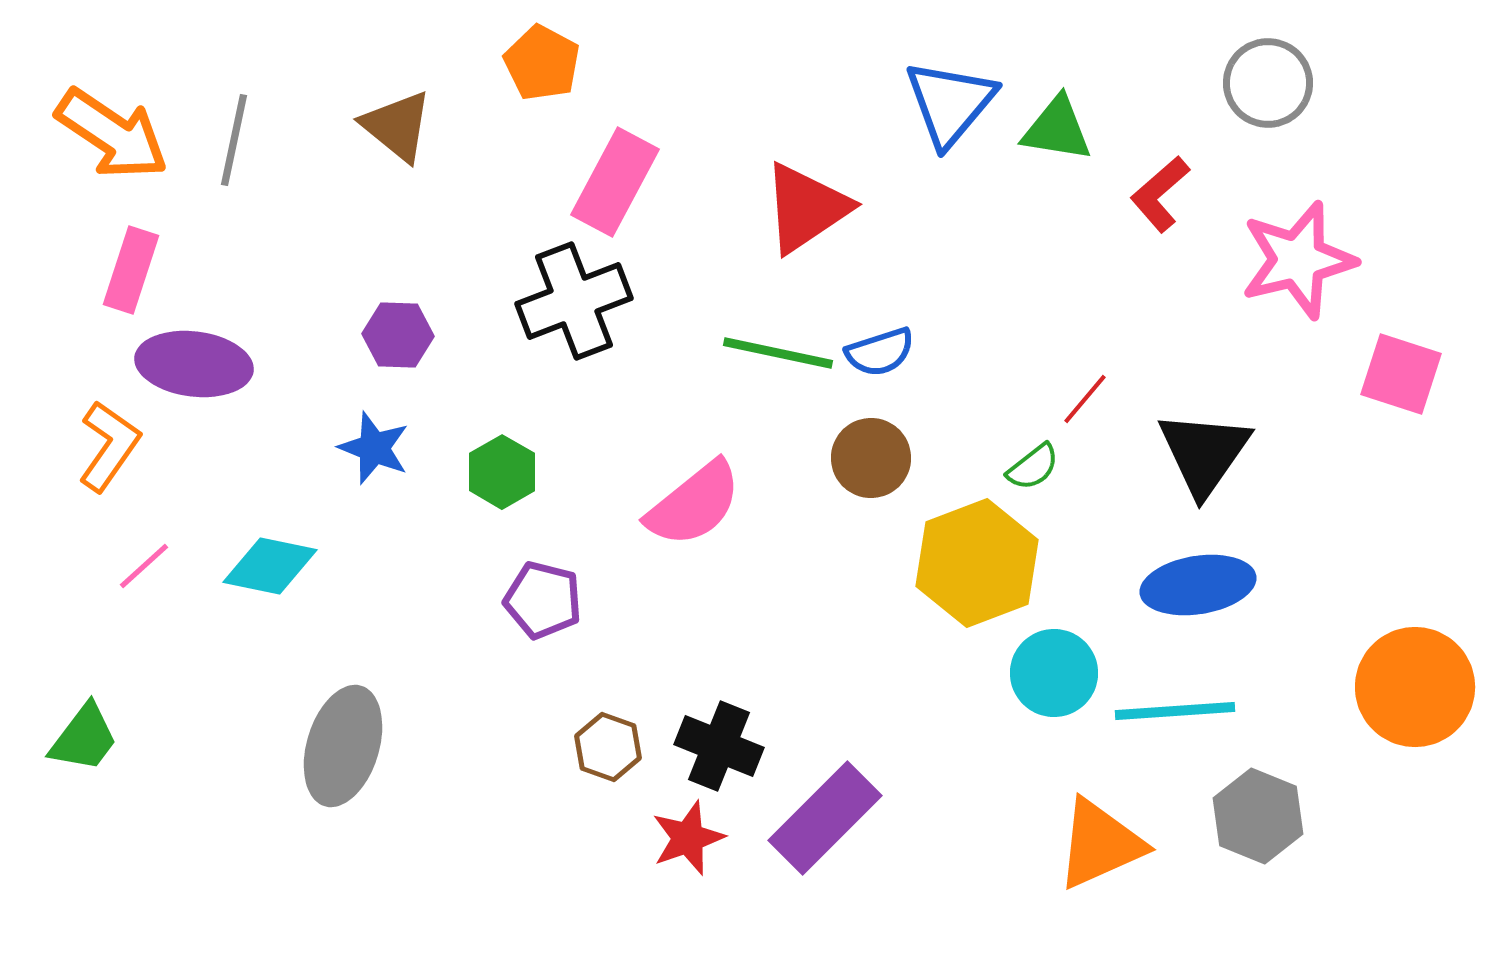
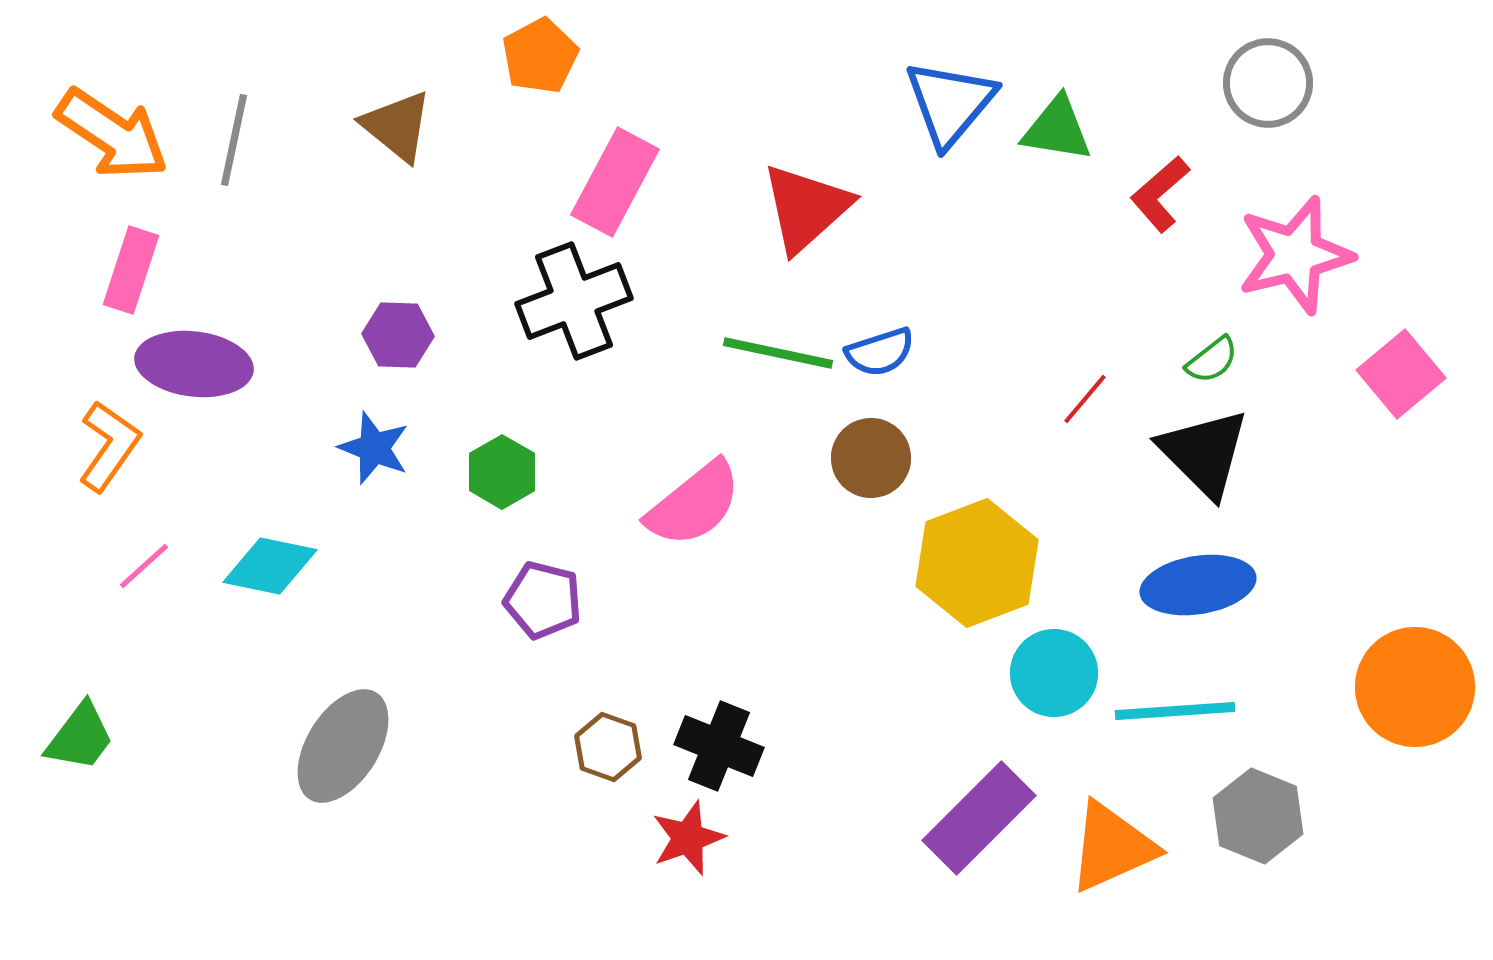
orange pentagon at (542, 63): moved 2 px left, 7 px up; rotated 16 degrees clockwise
red triangle at (806, 208): rotated 8 degrees counterclockwise
pink star at (1298, 260): moved 3 px left, 5 px up
pink square at (1401, 374): rotated 32 degrees clockwise
black triangle at (1204, 453): rotated 20 degrees counterclockwise
green semicircle at (1033, 467): moved 179 px right, 107 px up
green trapezoid at (84, 738): moved 4 px left, 1 px up
gray ellipse at (343, 746): rotated 15 degrees clockwise
purple rectangle at (825, 818): moved 154 px right
orange triangle at (1100, 844): moved 12 px right, 3 px down
